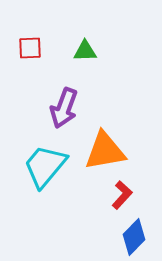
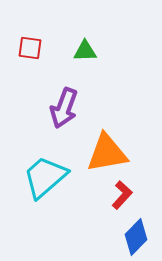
red square: rotated 10 degrees clockwise
orange triangle: moved 2 px right, 2 px down
cyan trapezoid: moved 11 px down; rotated 9 degrees clockwise
blue diamond: moved 2 px right
